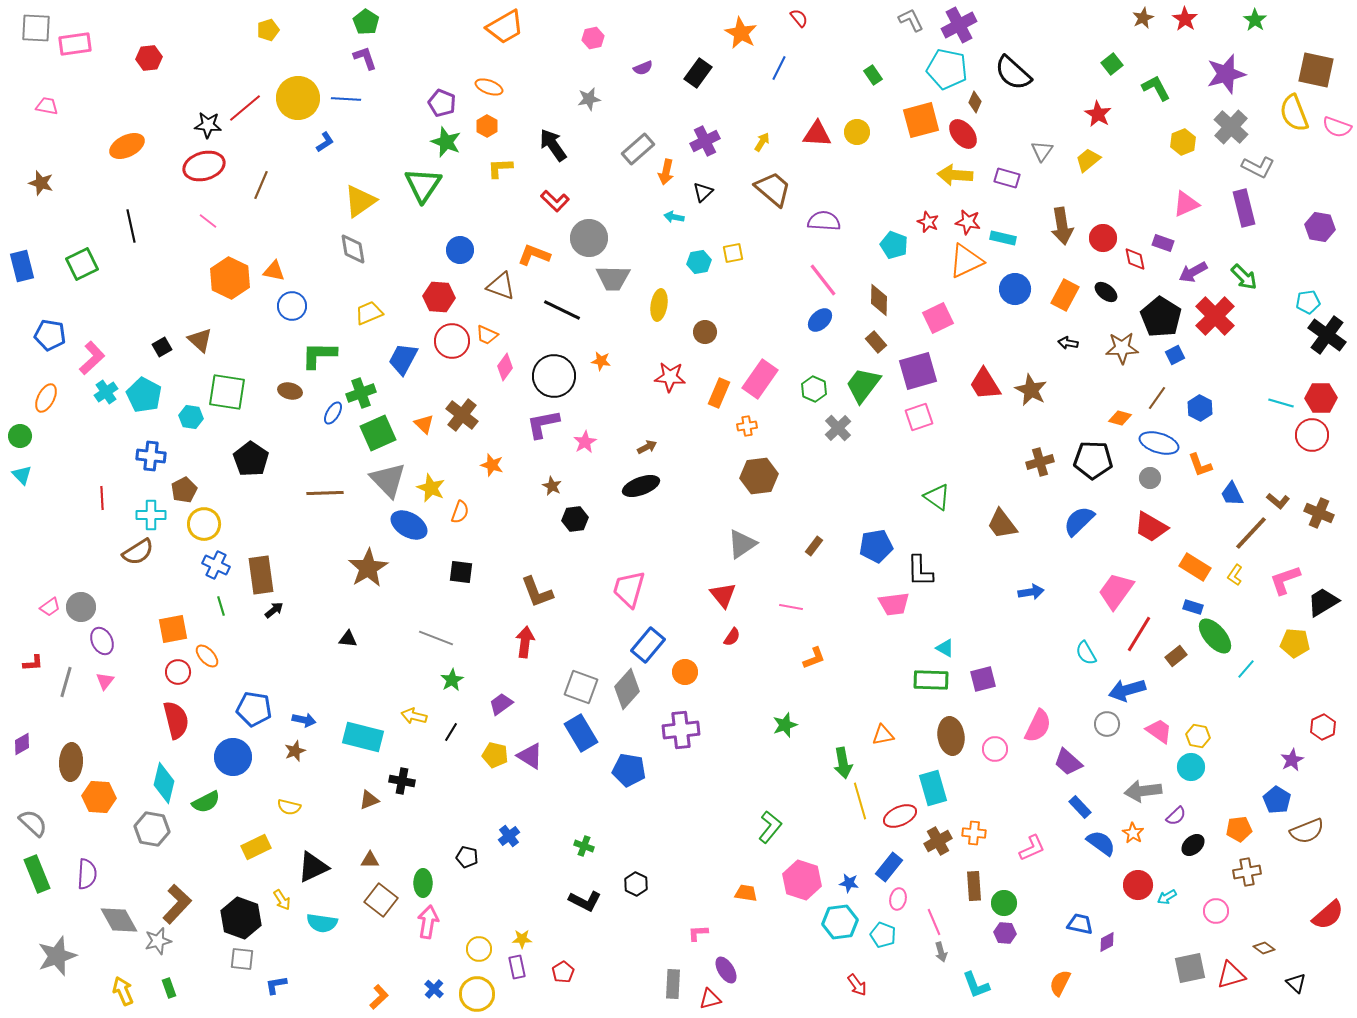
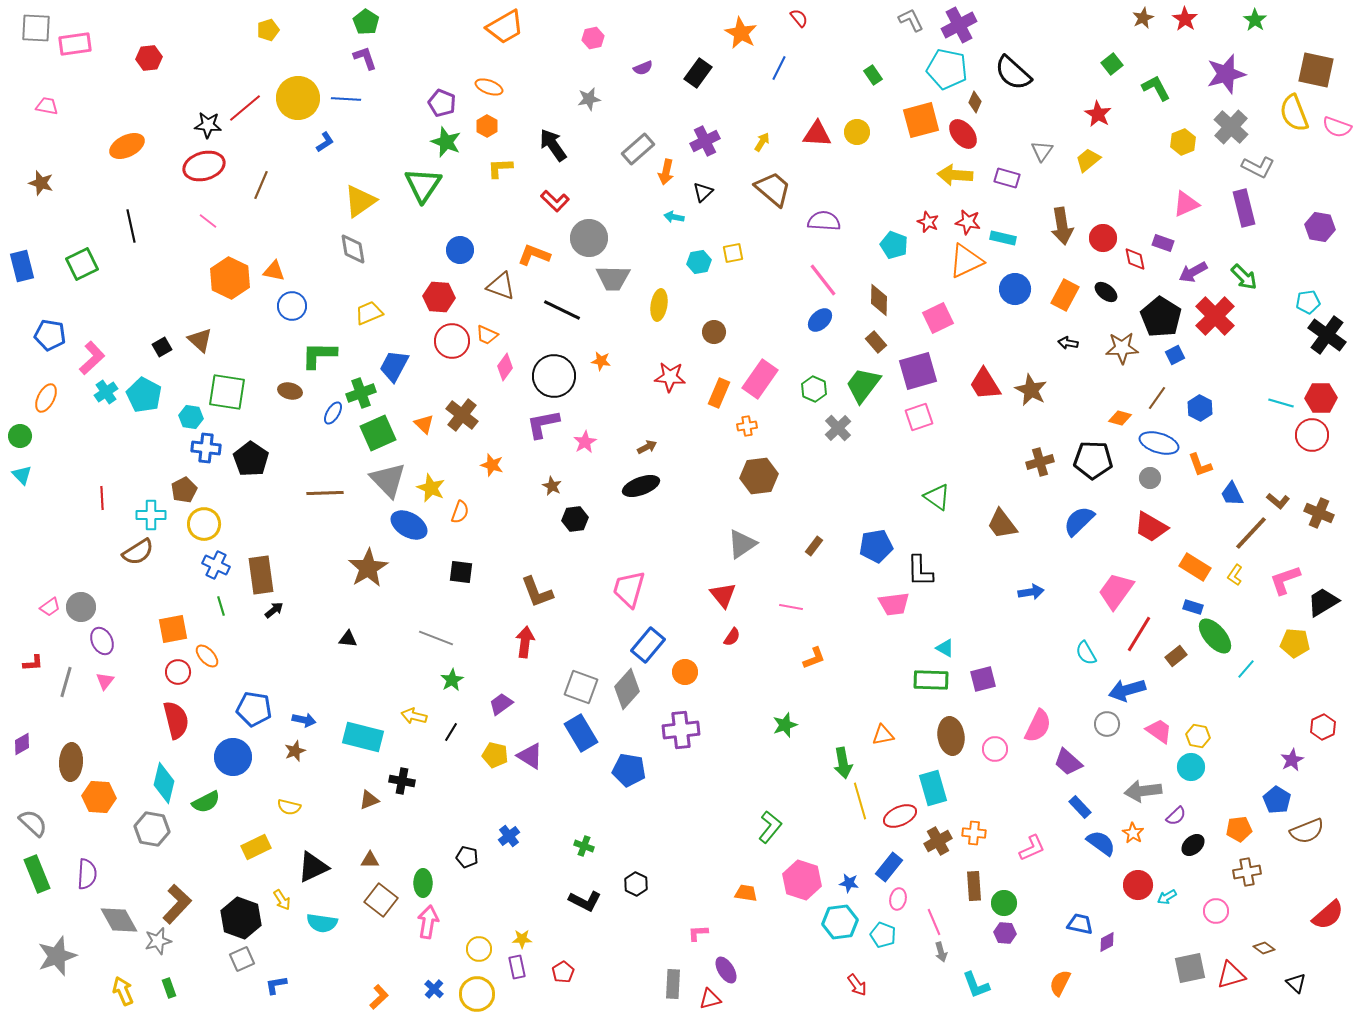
brown circle at (705, 332): moved 9 px right
blue trapezoid at (403, 359): moved 9 px left, 7 px down
blue cross at (151, 456): moved 55 px right, 8 px up
gray square at (242, 959): rotated 30 degrees counterclockwise
